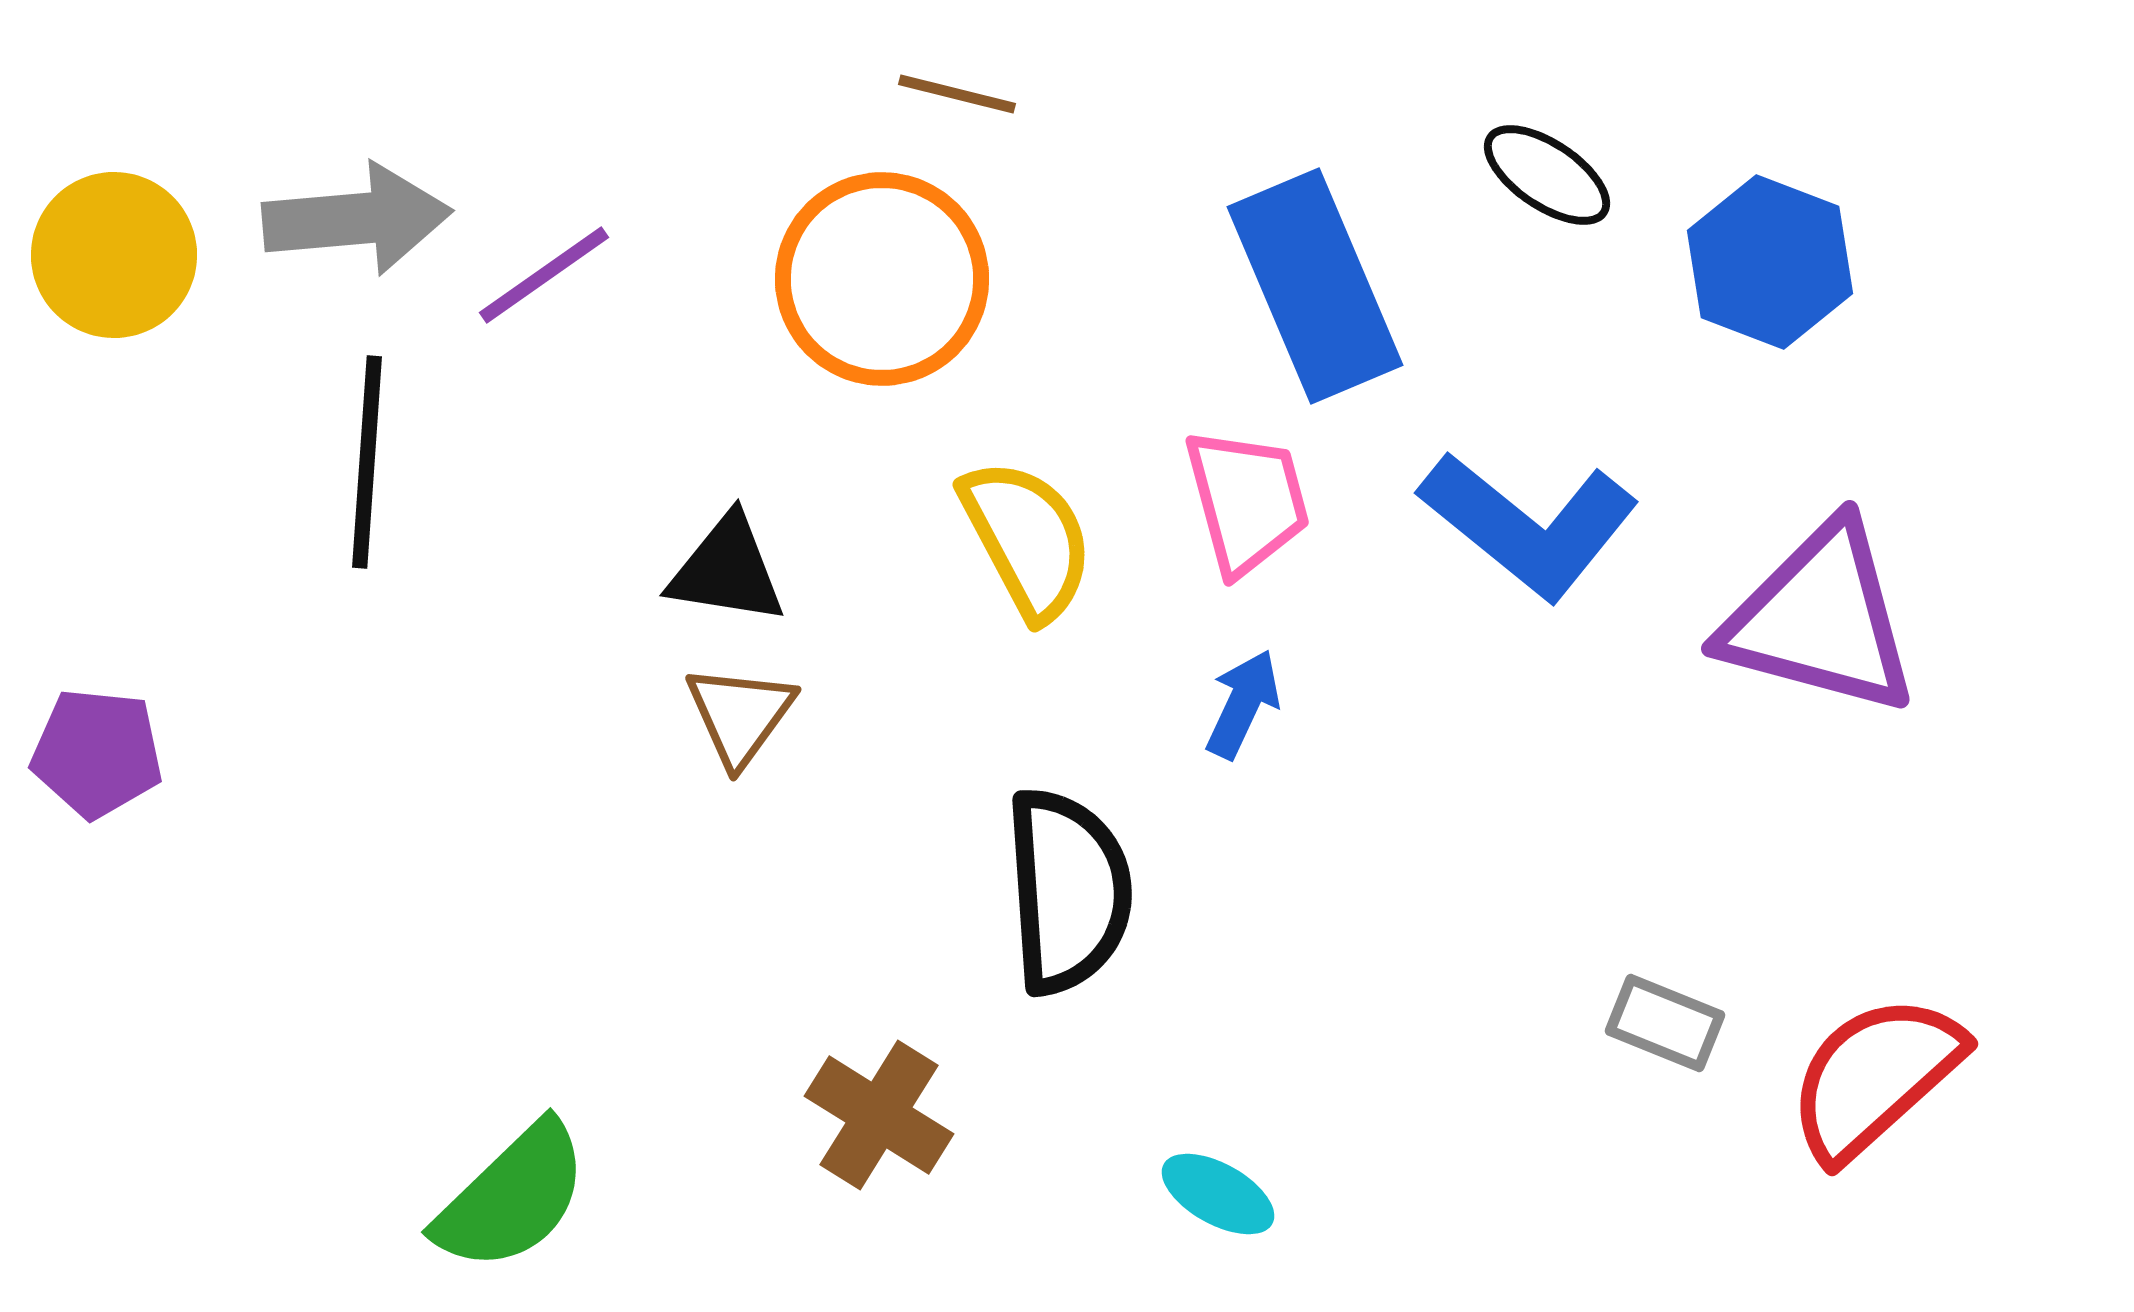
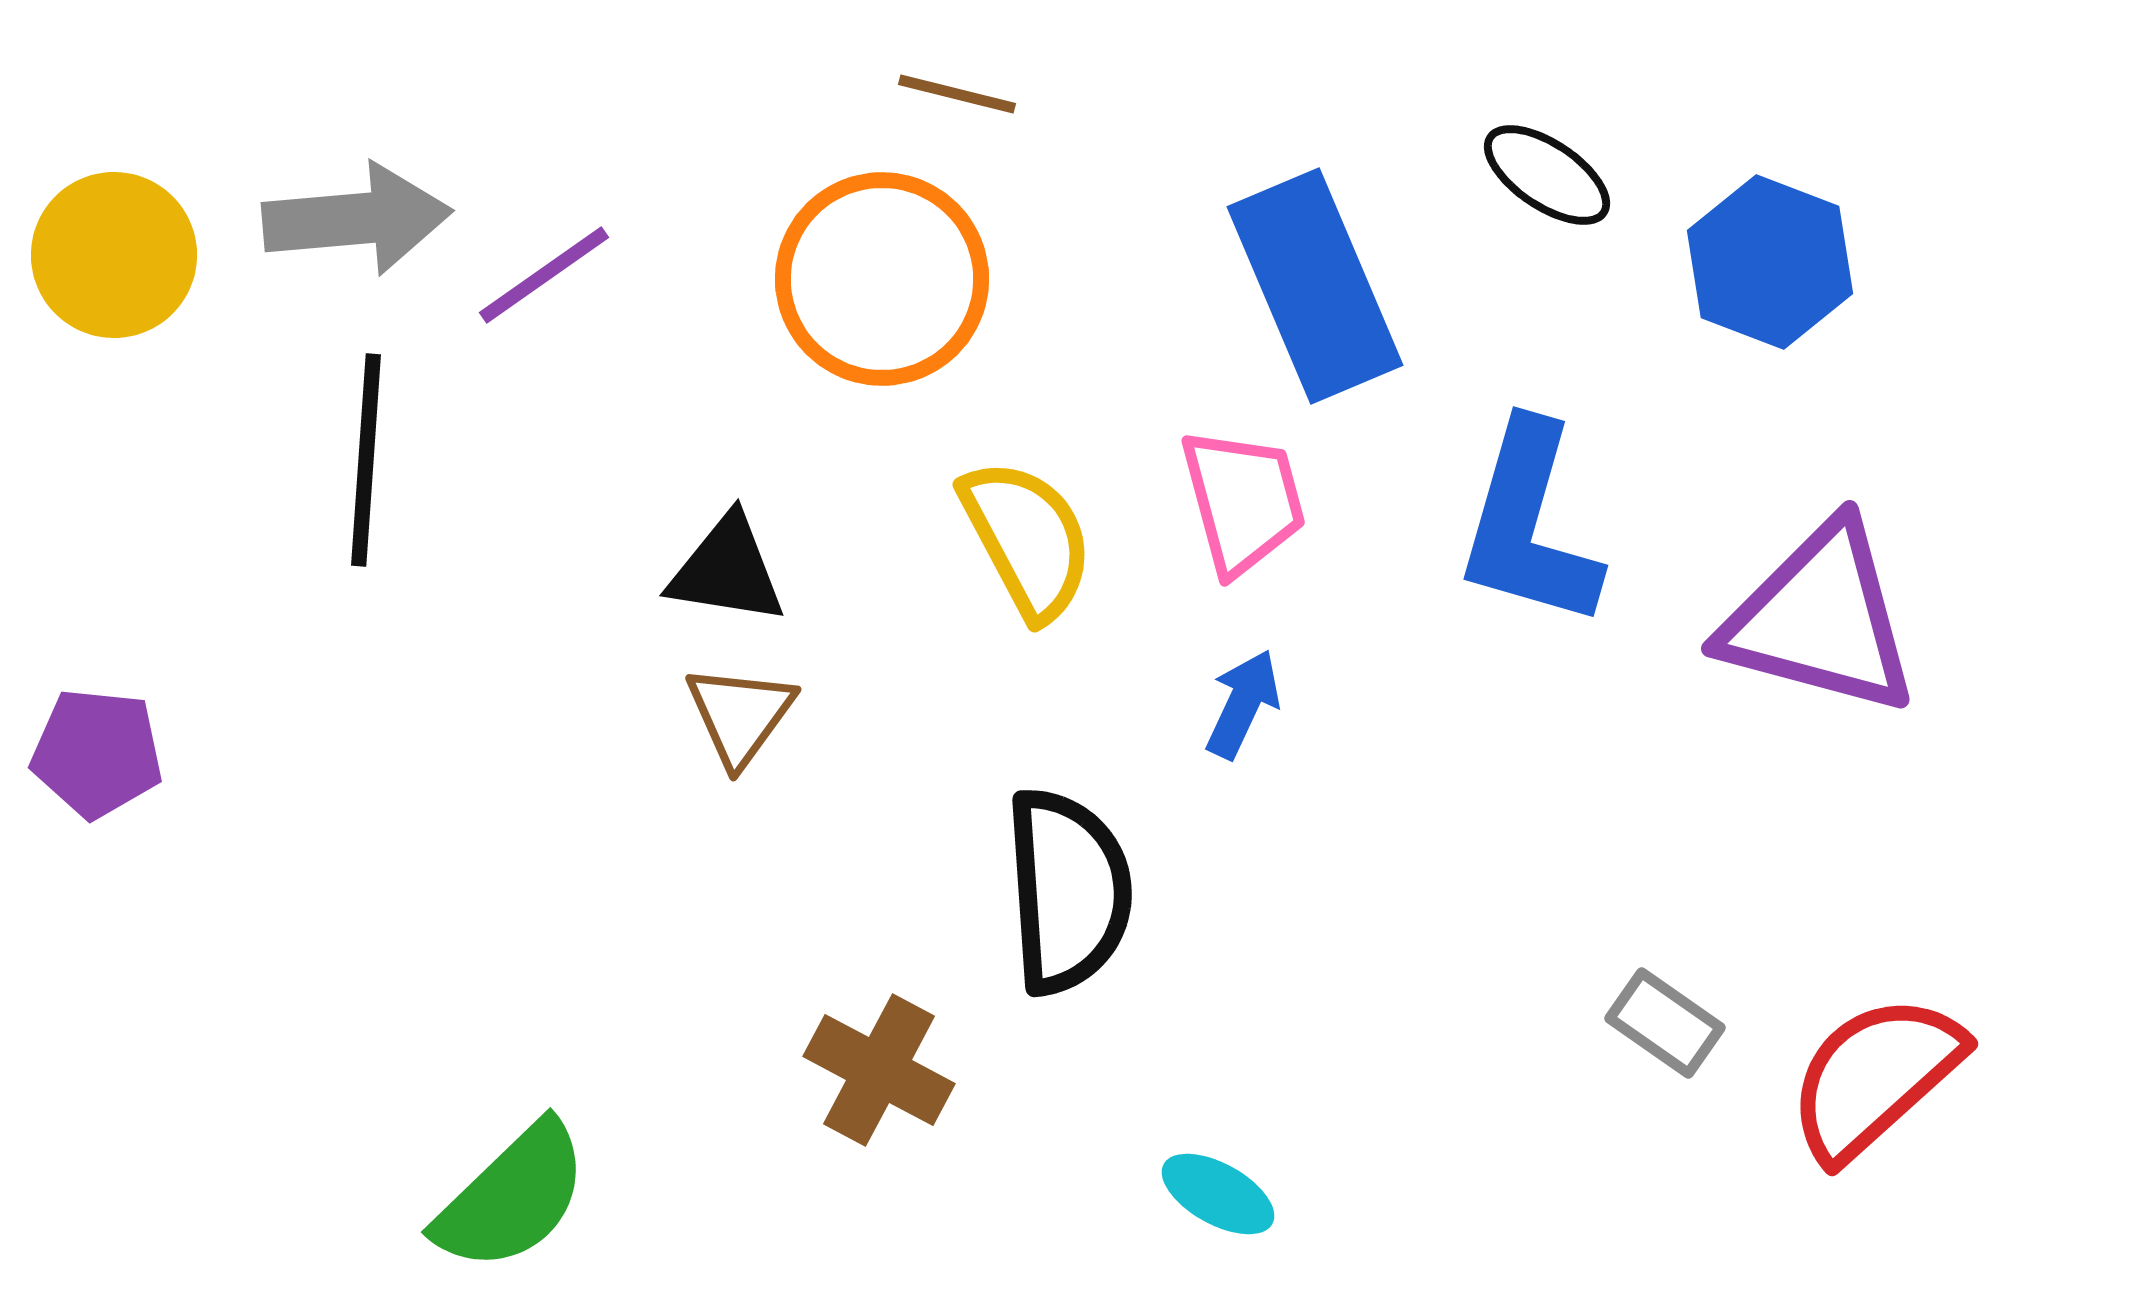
black line: moved 1 px left, 2 px up
pink trapezoid: moved 4 px left
blue L-shape: rotated 67 degrees clockwise
gray rectangle: rotated 13 degrees clockwise
brown cross: moved 45 px up; rotated 4 degrees counterclockwise
